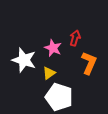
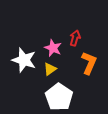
yellow triangle: moved 1 px right, 4 px up
white pentagon: rotated 16 degrees clockwise
